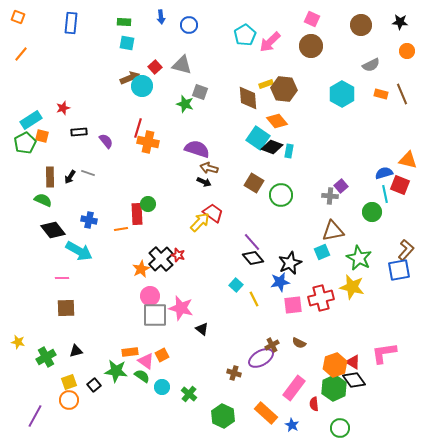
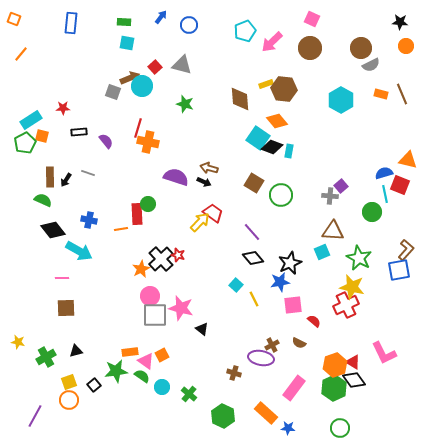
orange square at (18, 17): moved 4 px left, 2 px down
blue arrow at (161, 17): rotated 136 degrees counterclockwise
brown circle at (361, 25): moved 23 px down
cyan pentagon at (245, 35): moved 4 px up; rotated 10 degrees clockwise
pink arrow at (270, 42): moved 2 px right
brown circle at (311, 46): moved 1 px left, 2 px down
orange circle at (407, 51): moved 1 px left, 5 px up
gray square at (200, 92): moved 87 px left
cyan hexagon at (342, 94): moved 1 px left, 6 px down
brown diamond at (248, 98): moved 8 px left, 1 px down
red star at (63, 108): rotated 16 degrees clockwise
purple semicircle at (197, 149): moved 21 px left, 28 px down
black arrow at (70, 177): moved 4 px left, 3 px down
brown triangle at (333, 231): rotated 15 degrees clockwise
purple line at (252, 242): moved 10 px up
red cross at (321, 298): moved 25 px right, 7 px down; rotated 10 degrees counterclockwise
pink L-shape at (384, 353): rotated 108 degrees counterclockwise
purple ellipse at (261, 358): rotated 40 degrees clockwise
green star at (116, 371): rotated 15 degrees counterclockwise
red semicircle at (314, 404): moved 83 px up; rotated 136 degrees clockwise
blue star at (292, 425): moved 4 px left, 3 px down; rotated 24 degrees counterclockwise
